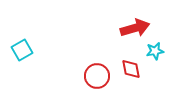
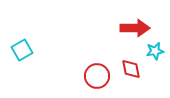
red arrow: rotated 16 degrees clockwise
